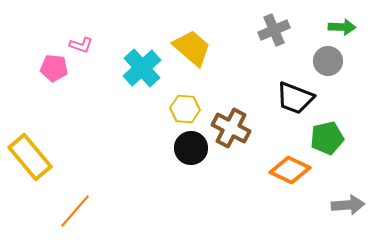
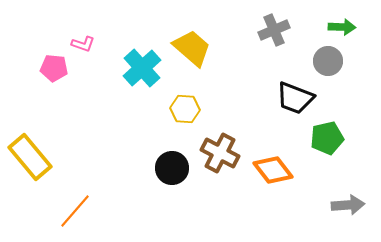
pink L-shape: moved 2 px right, 1 px up
brown cross: moved 11 px left, 25 px down
black circle: moved 19 px left, 20 px down
orange diamond: moved 17 px left; rotated 27 degrees clockwise
